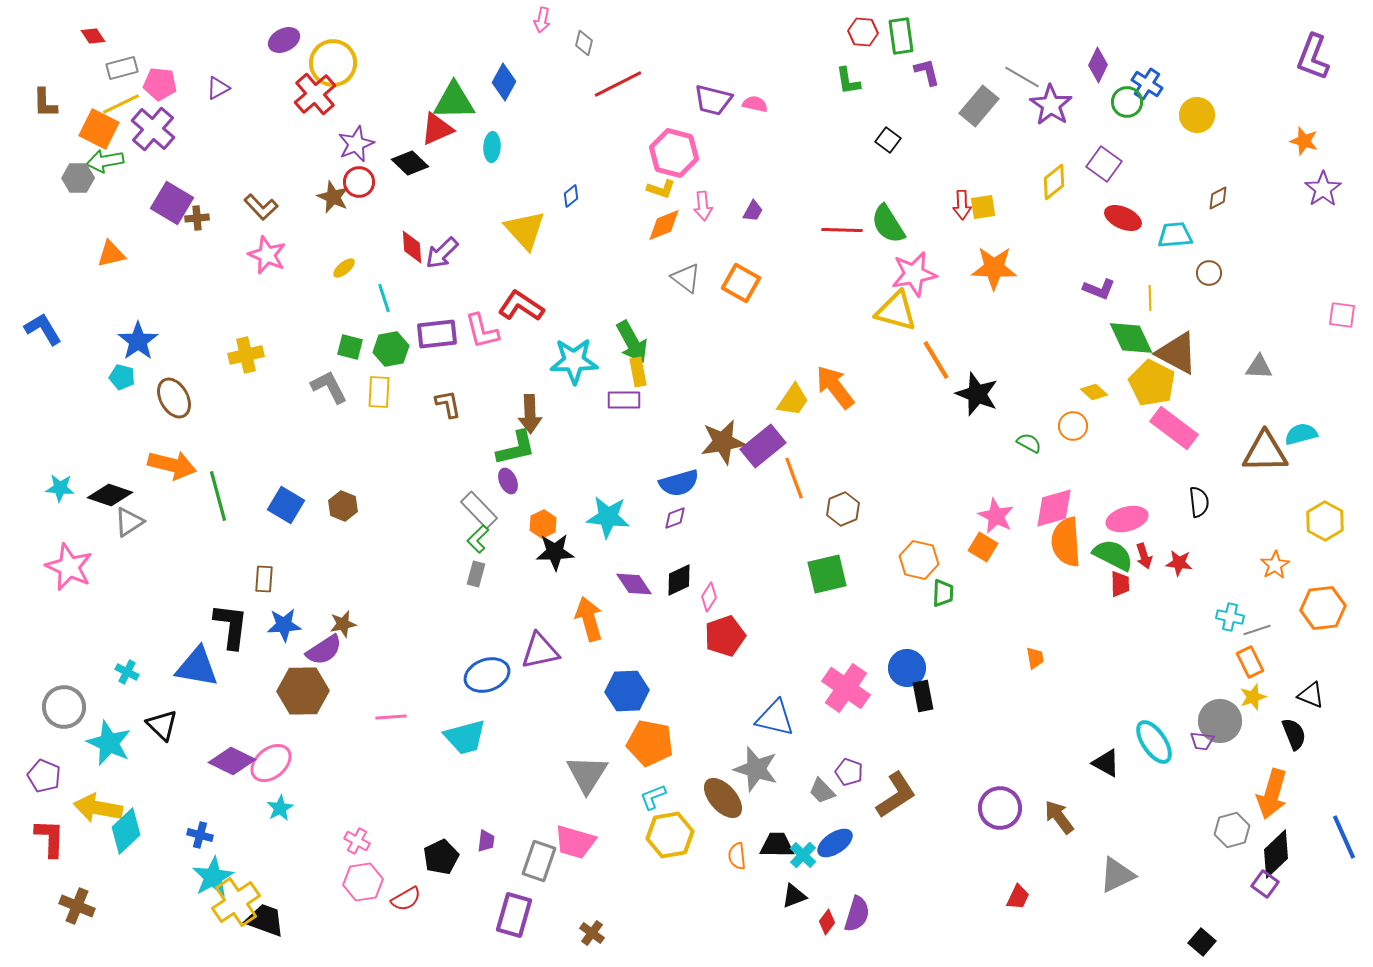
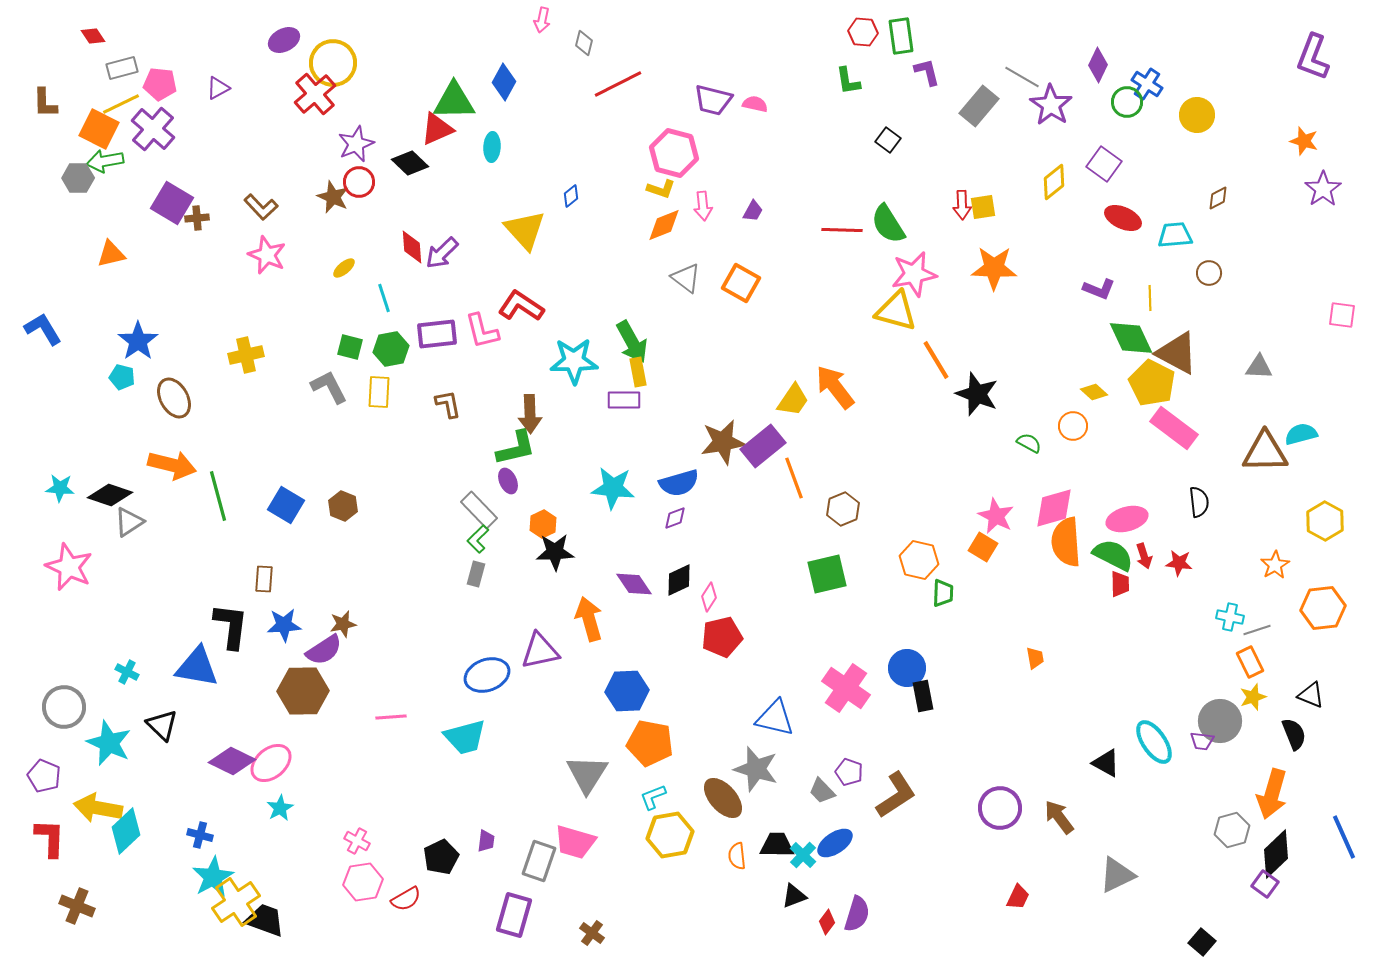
cyan star at (608, 517): moved 5 px right, 29 px up
red pentagon at (725, 636): moved 3 px left, 1 px down; rotated 6 degrees clockwise
